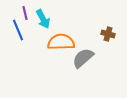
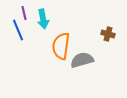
purple line: moved 1 px left
cyan arrow: rotated 18 degrees clockwise
orange semicircle: moved 4 px down; rotated 80 degrees counterclockwise
gray semicircle: moved 1 px left, 2 px down; rotated 25 degrees clockwise
